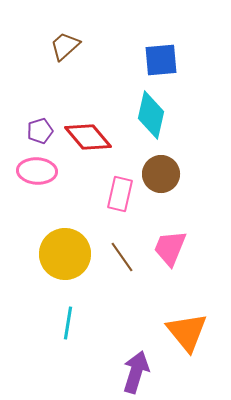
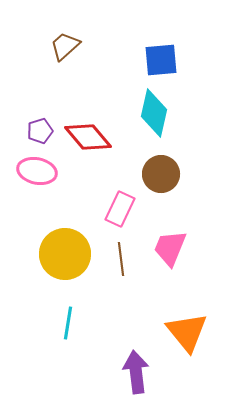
cyan diamond: moved 3 px right, 2 px up
pink ellipse: rotated 9 degrees clockwise
pink rectangle: moved 15 px down; rotated 12 degrees clockwise
brown line: moved 1 px left, 2 px down; rotated 28 degrees clockwise
purple arrow: rotated 24 degrees counterclockwise
